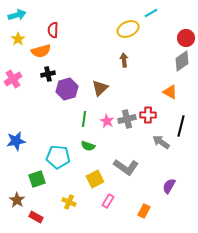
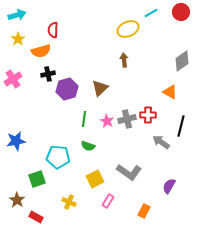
red circle: moved 5 px left, 26 px up
gray L-shape: moved 3 px right, 5 px down
